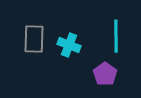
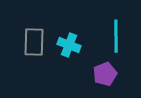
gray rectangle: moved 3 px down
purple pentagon: rotated 15 degrees clockwise
